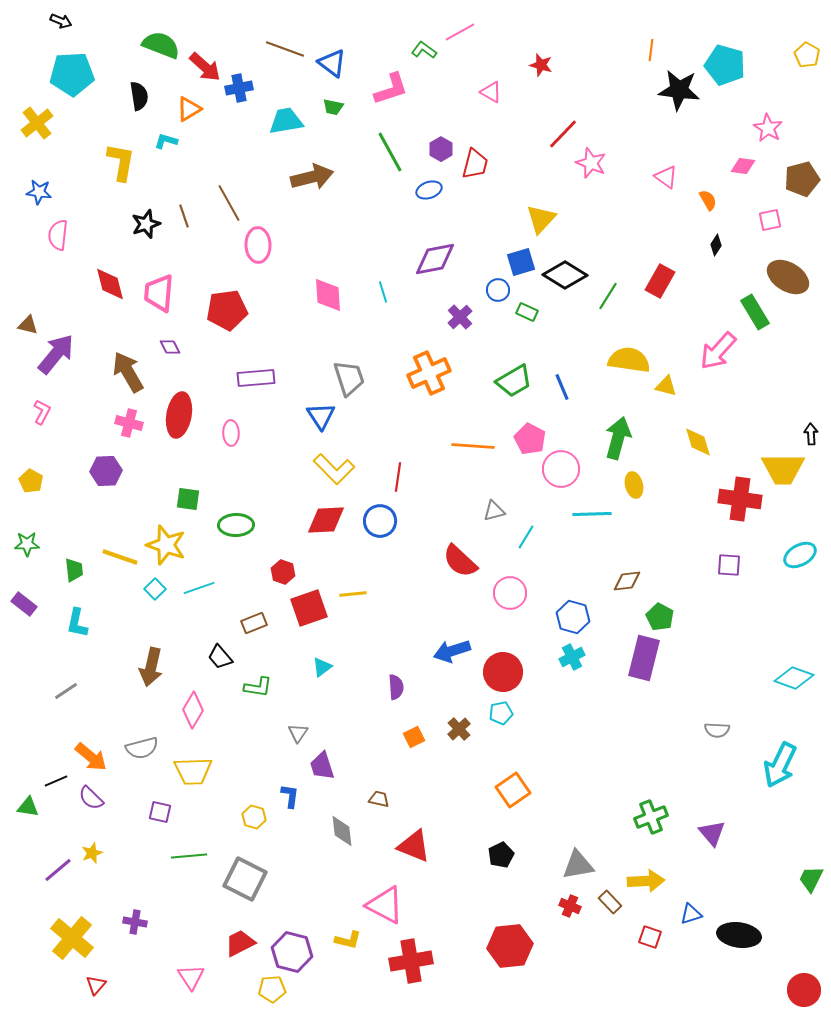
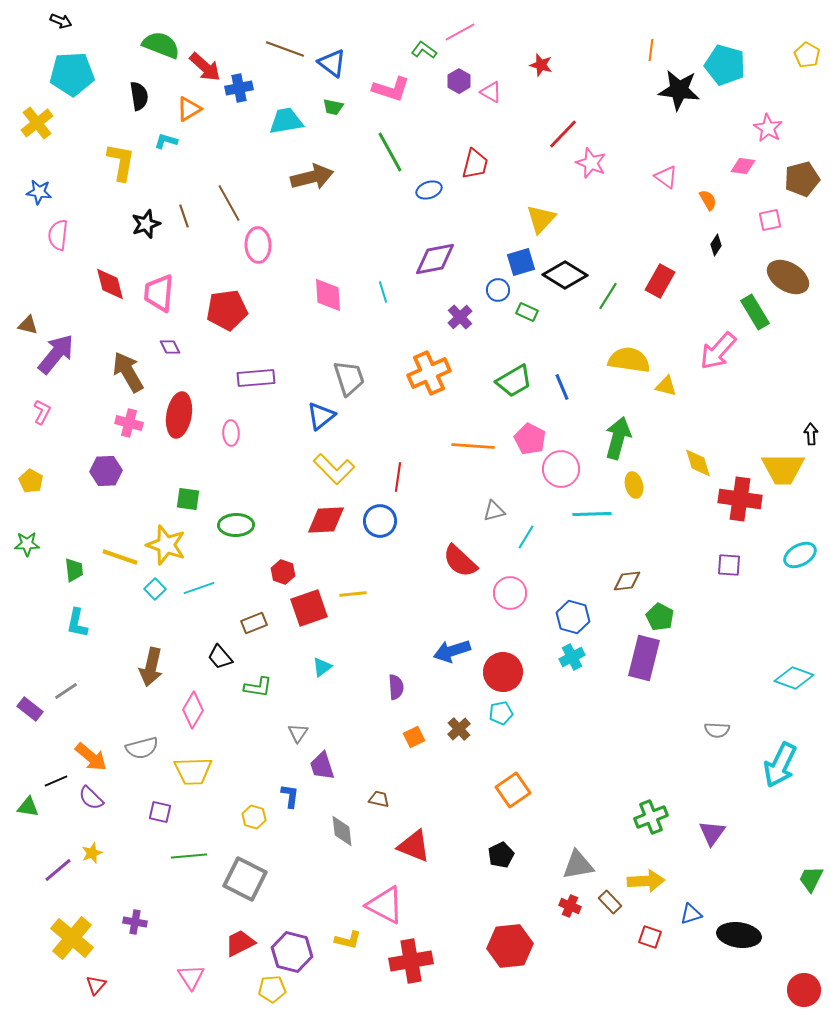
pink L-shape at (391, 89): rotated 36 degrees clockwise
purple hexagon at (441, 149): moved 18 px right, 68 px up
blue triangle at (321, 416): rotated 24 degrees clockwise
yellow diamond at (698, 442): moved 21 px down
purple rectangle at (24, 604): moved 6 px right, 105 px down
purple triangle at (712, 833): rotated 16 degrees clockwise
